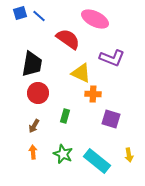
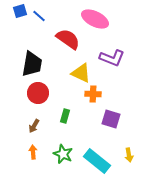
blue square: moved 2 px up
